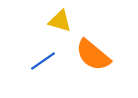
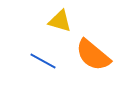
blue line: rotated 64 degrees clockwise
